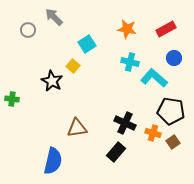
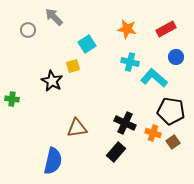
blue circle: moved 2 px right, 1 px up
yellow square: rotated 32 degrees clockwise
